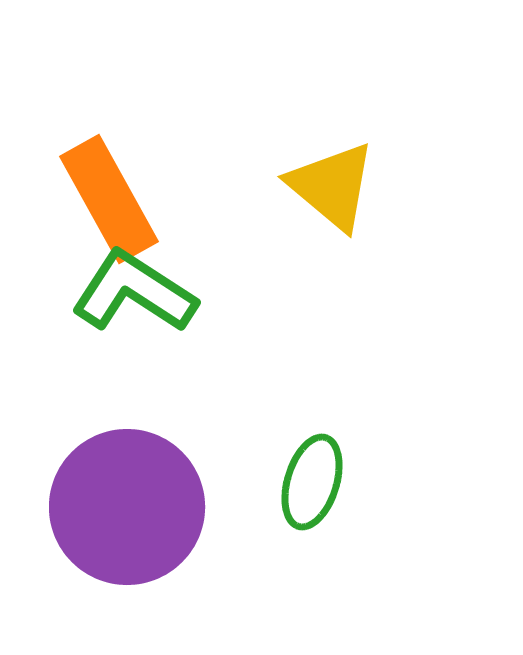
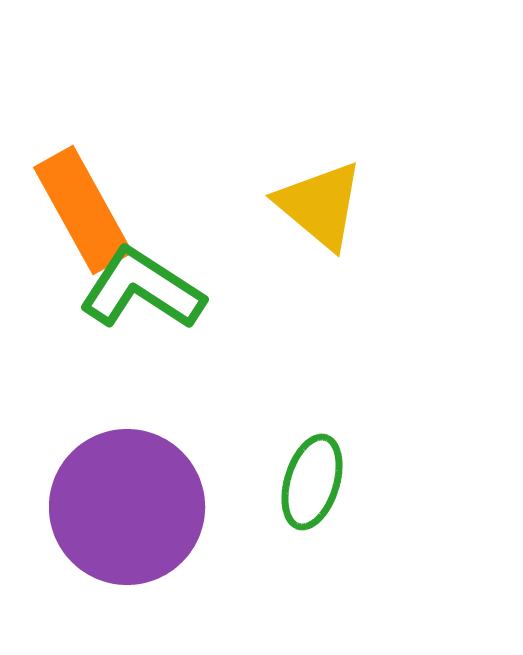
yellow triangle: moved 12 px left, 19 px down
orange rectangle: moved 26 px left, 11 px down
green L-shape: moved 8 px right, 3 px up
